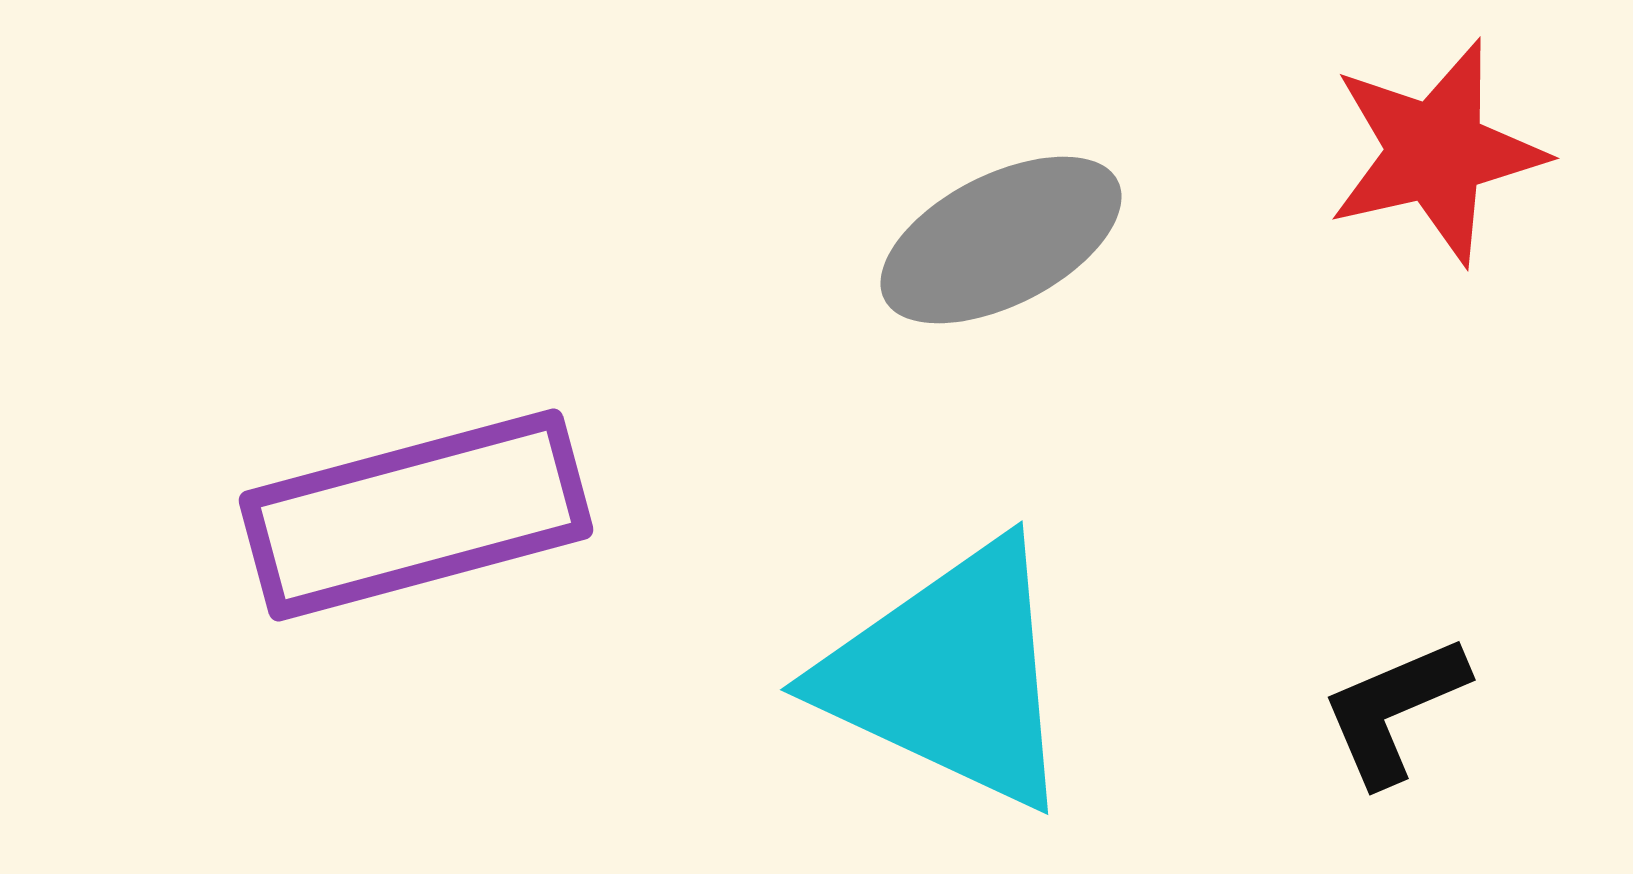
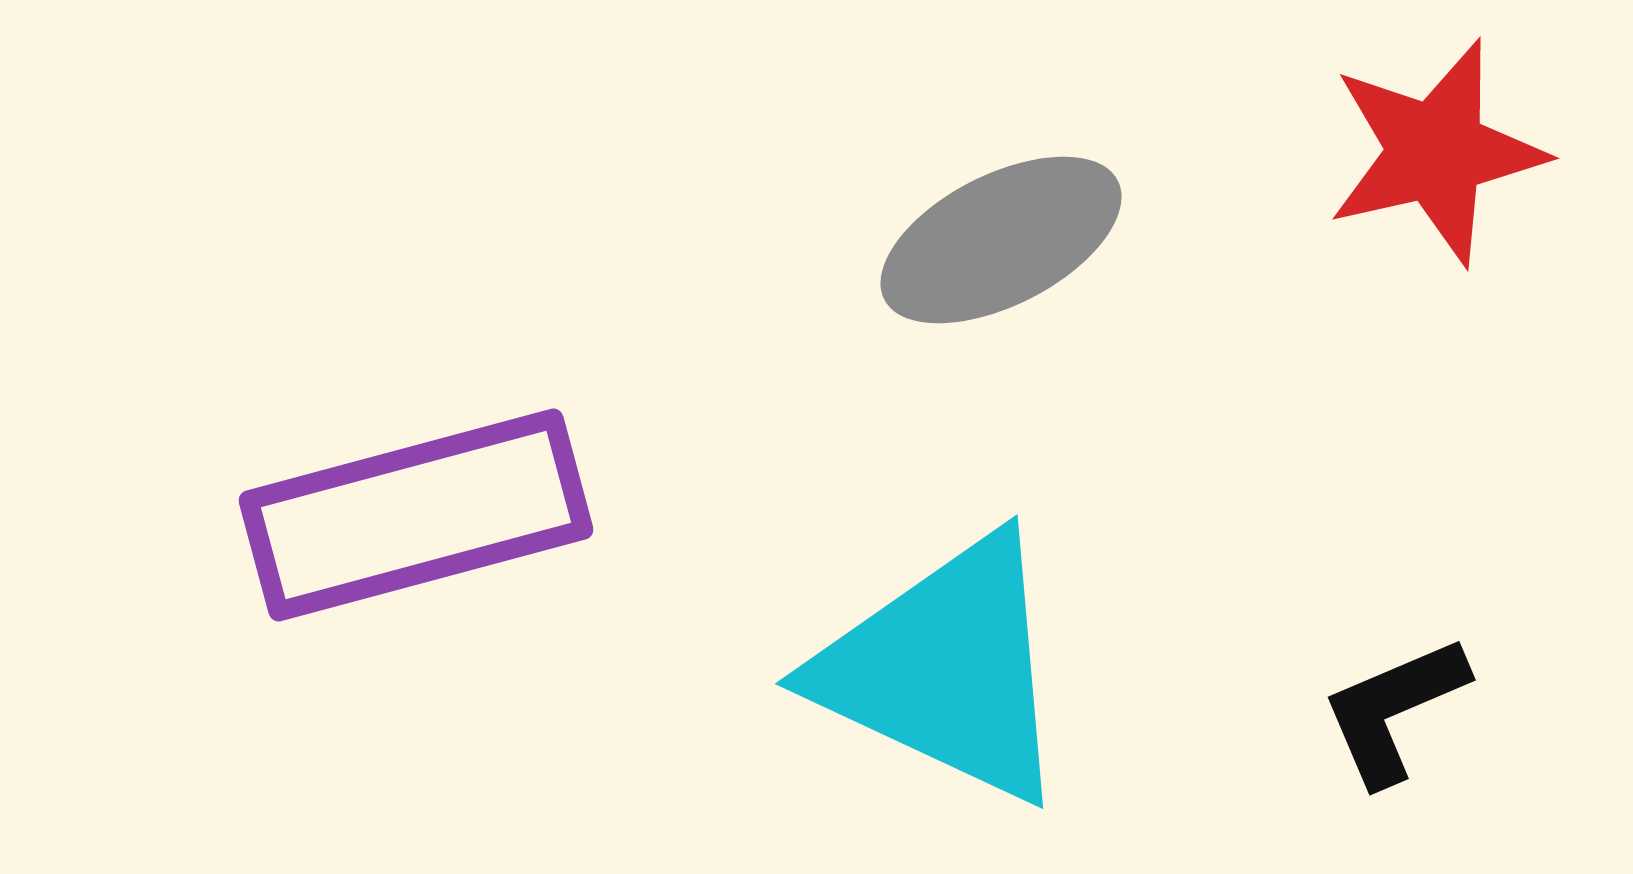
cyan triangle: moved 5 px left, 6 px up
